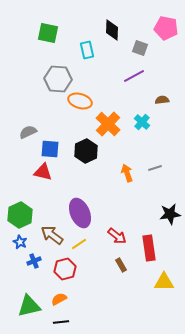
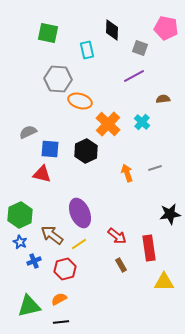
brown semicircle: moved 1 px right, 1 px up
red triangle: moved 1 px left, 2 px down
